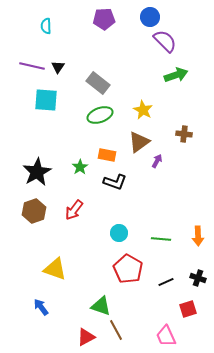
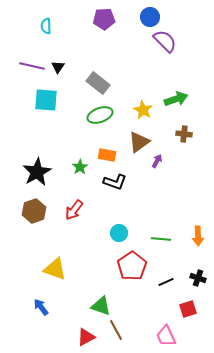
green arrow: moved 24 px down
red pentagon: moved 4 px right, 3 px up; rotated 8 degrees clockwise
